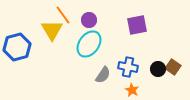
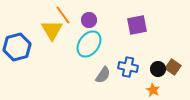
orange star: moved 21 px right
